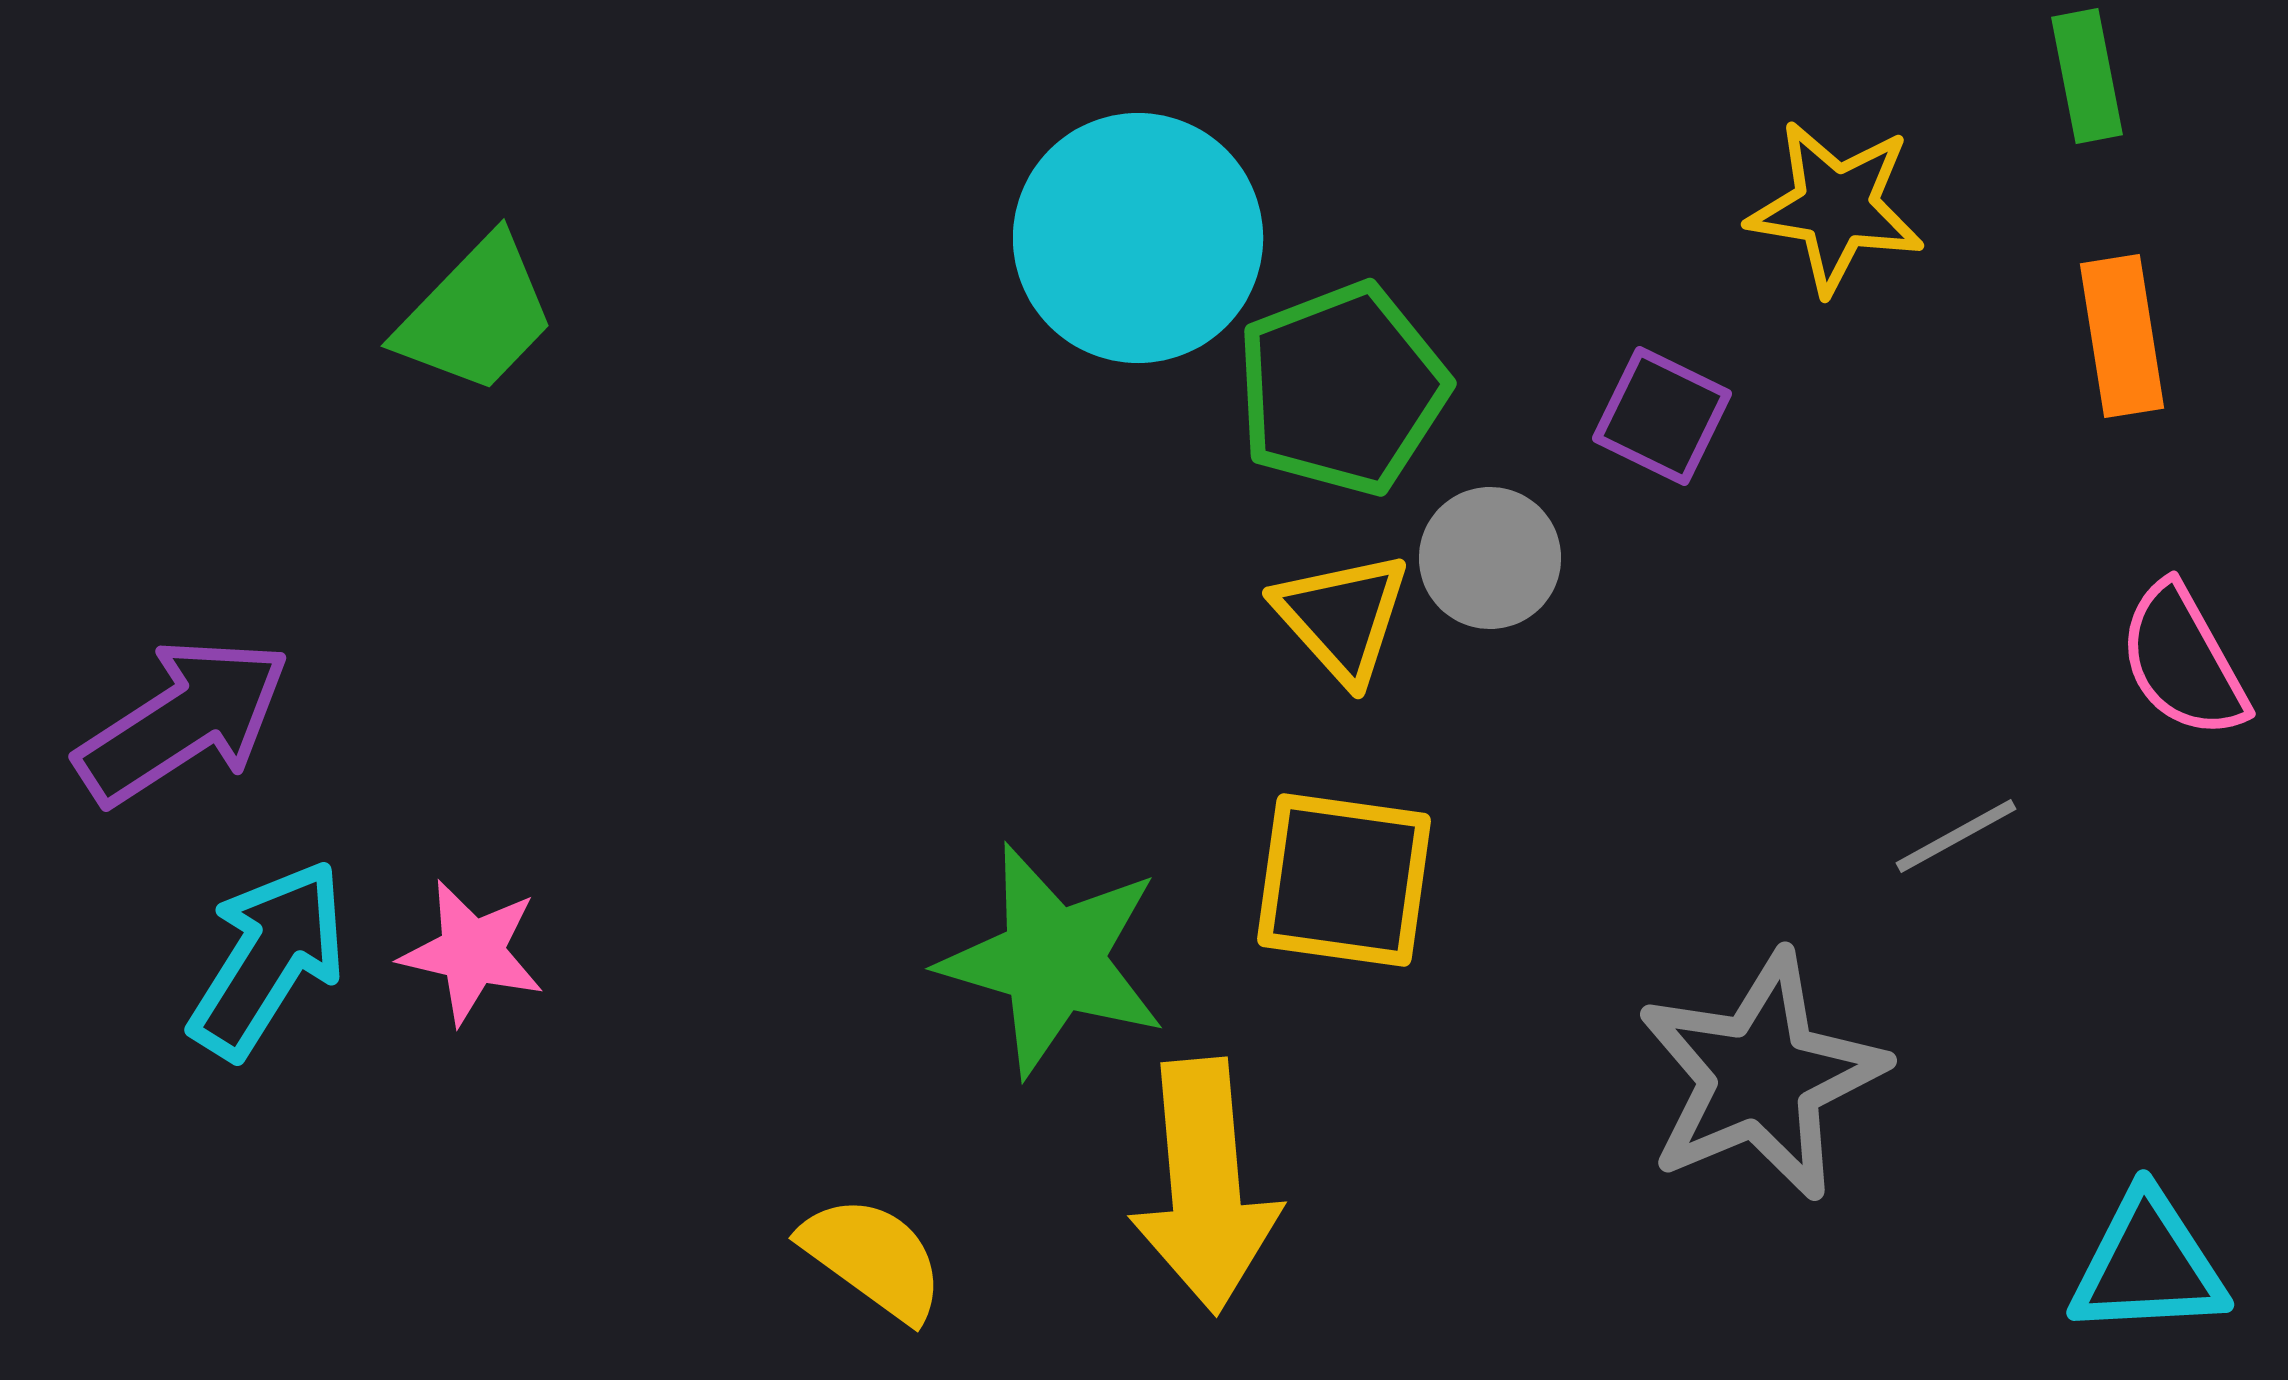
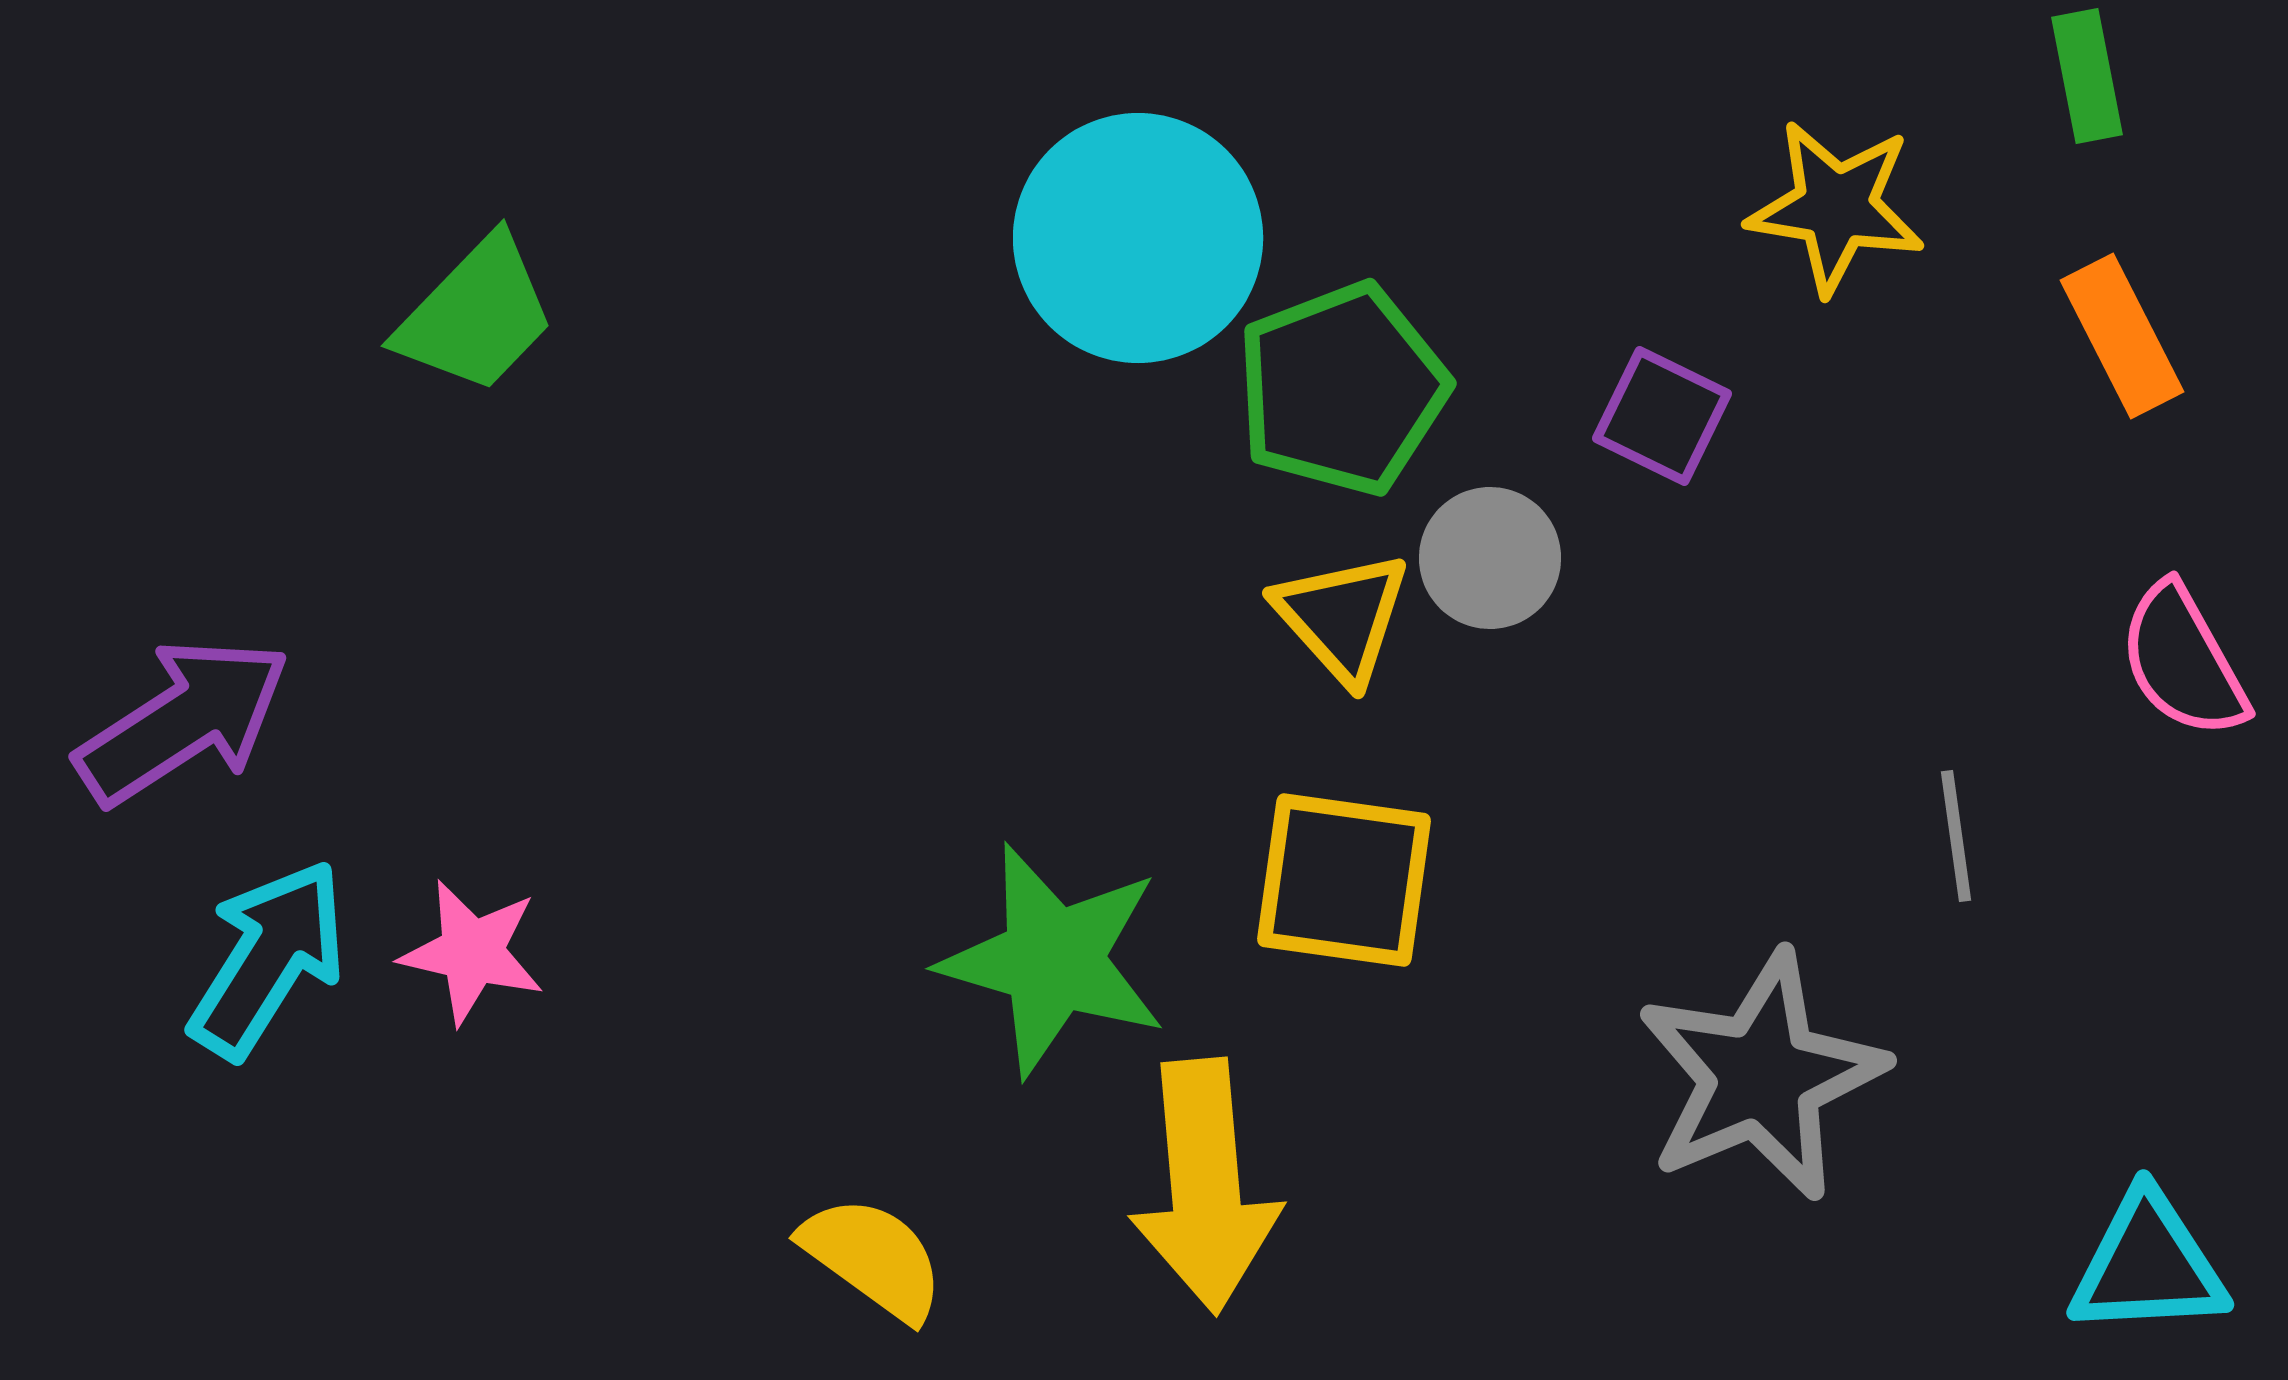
orange rectangle: rotated 18 degrees counterclockwise
gray line: rotated 69 degrees counterclockwise
